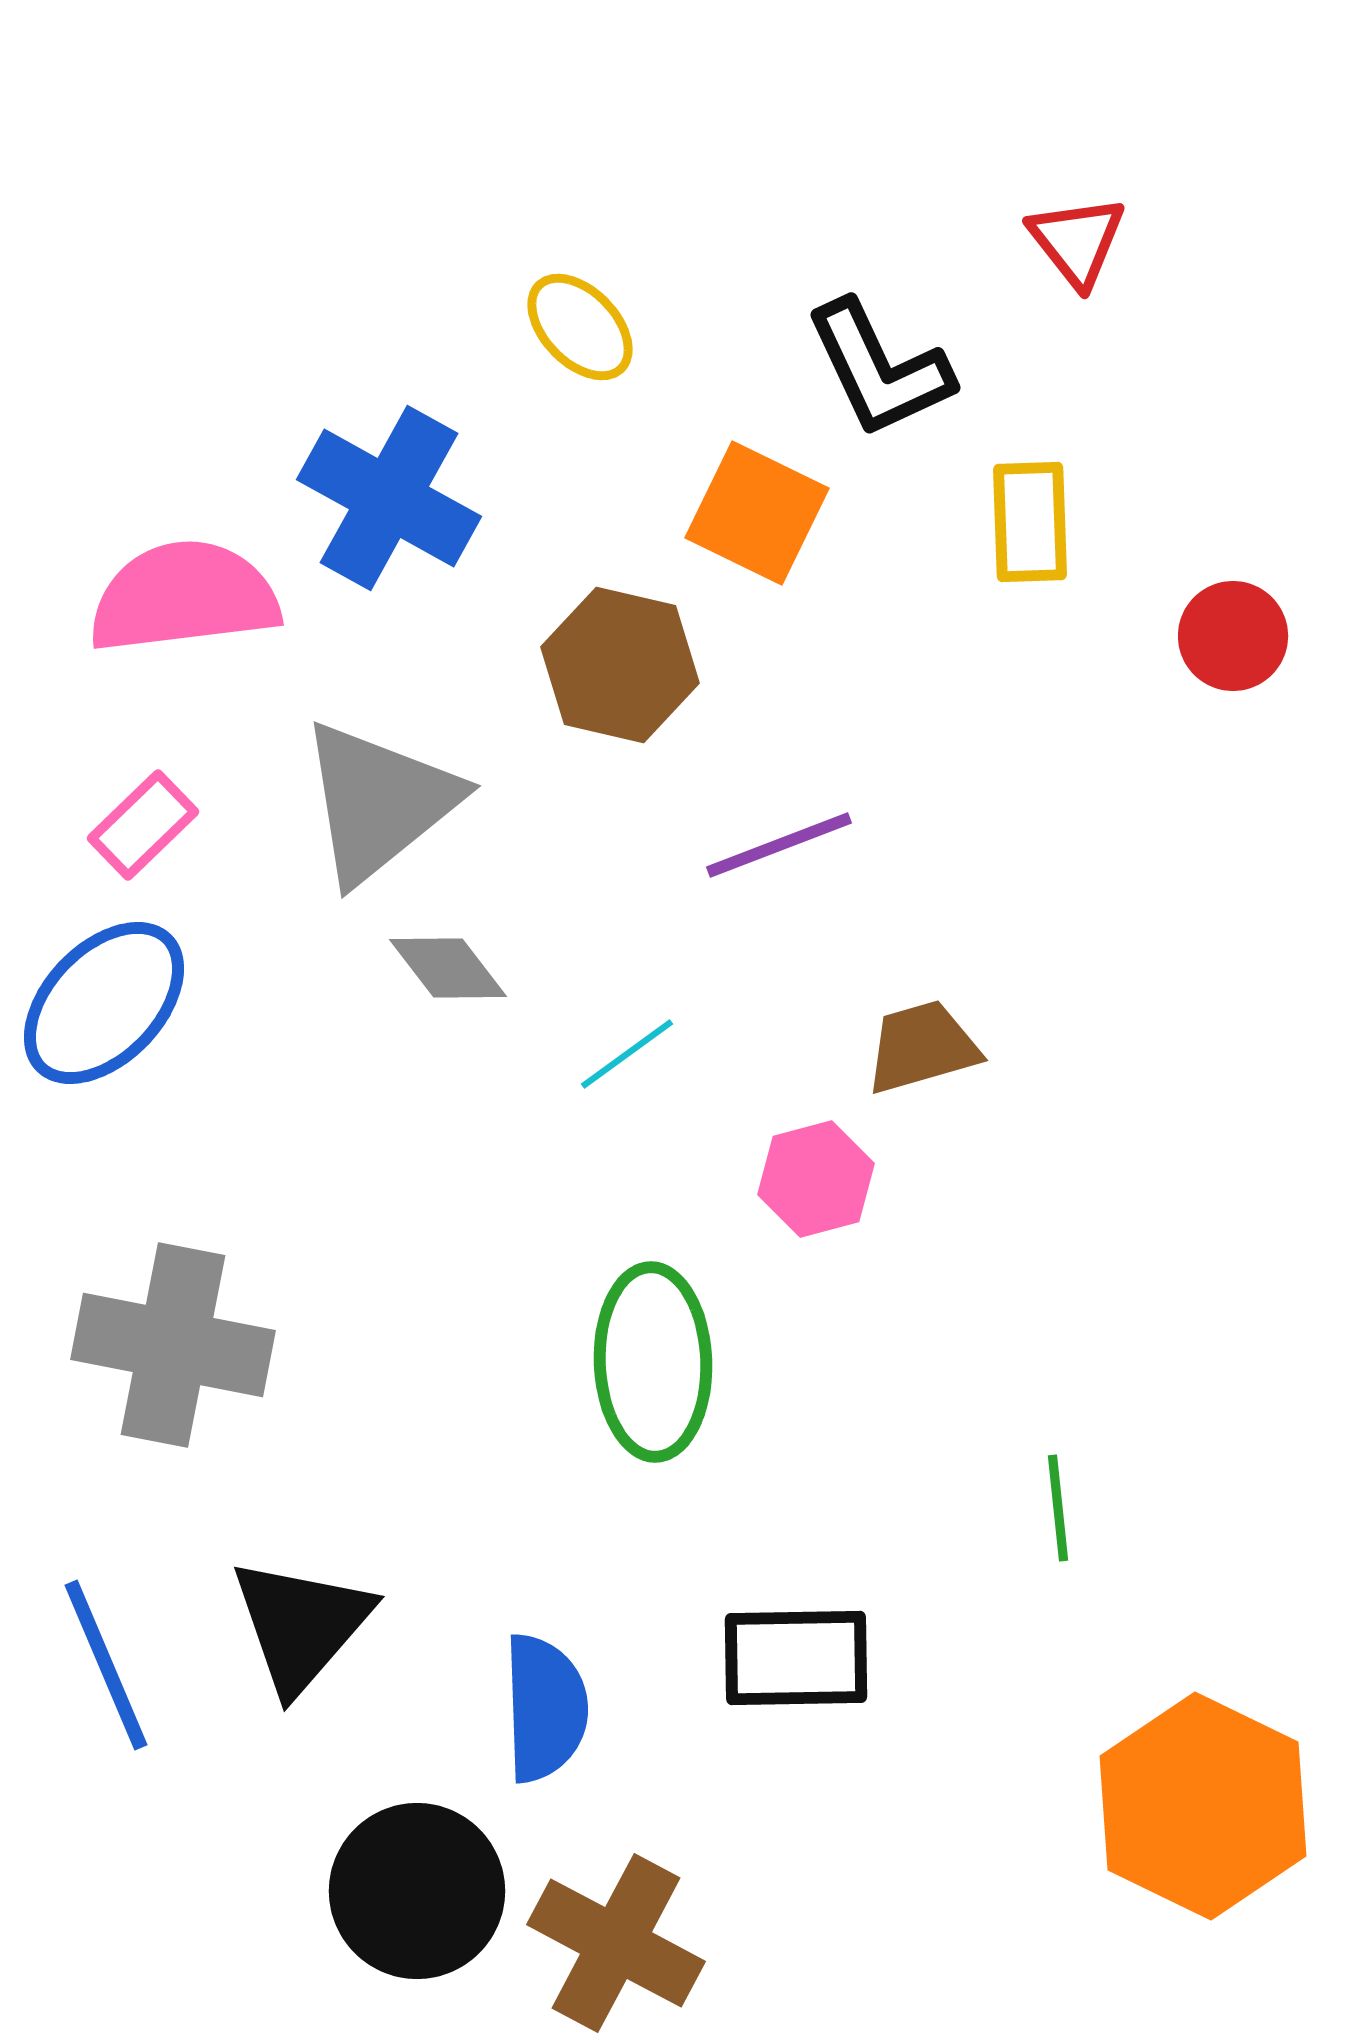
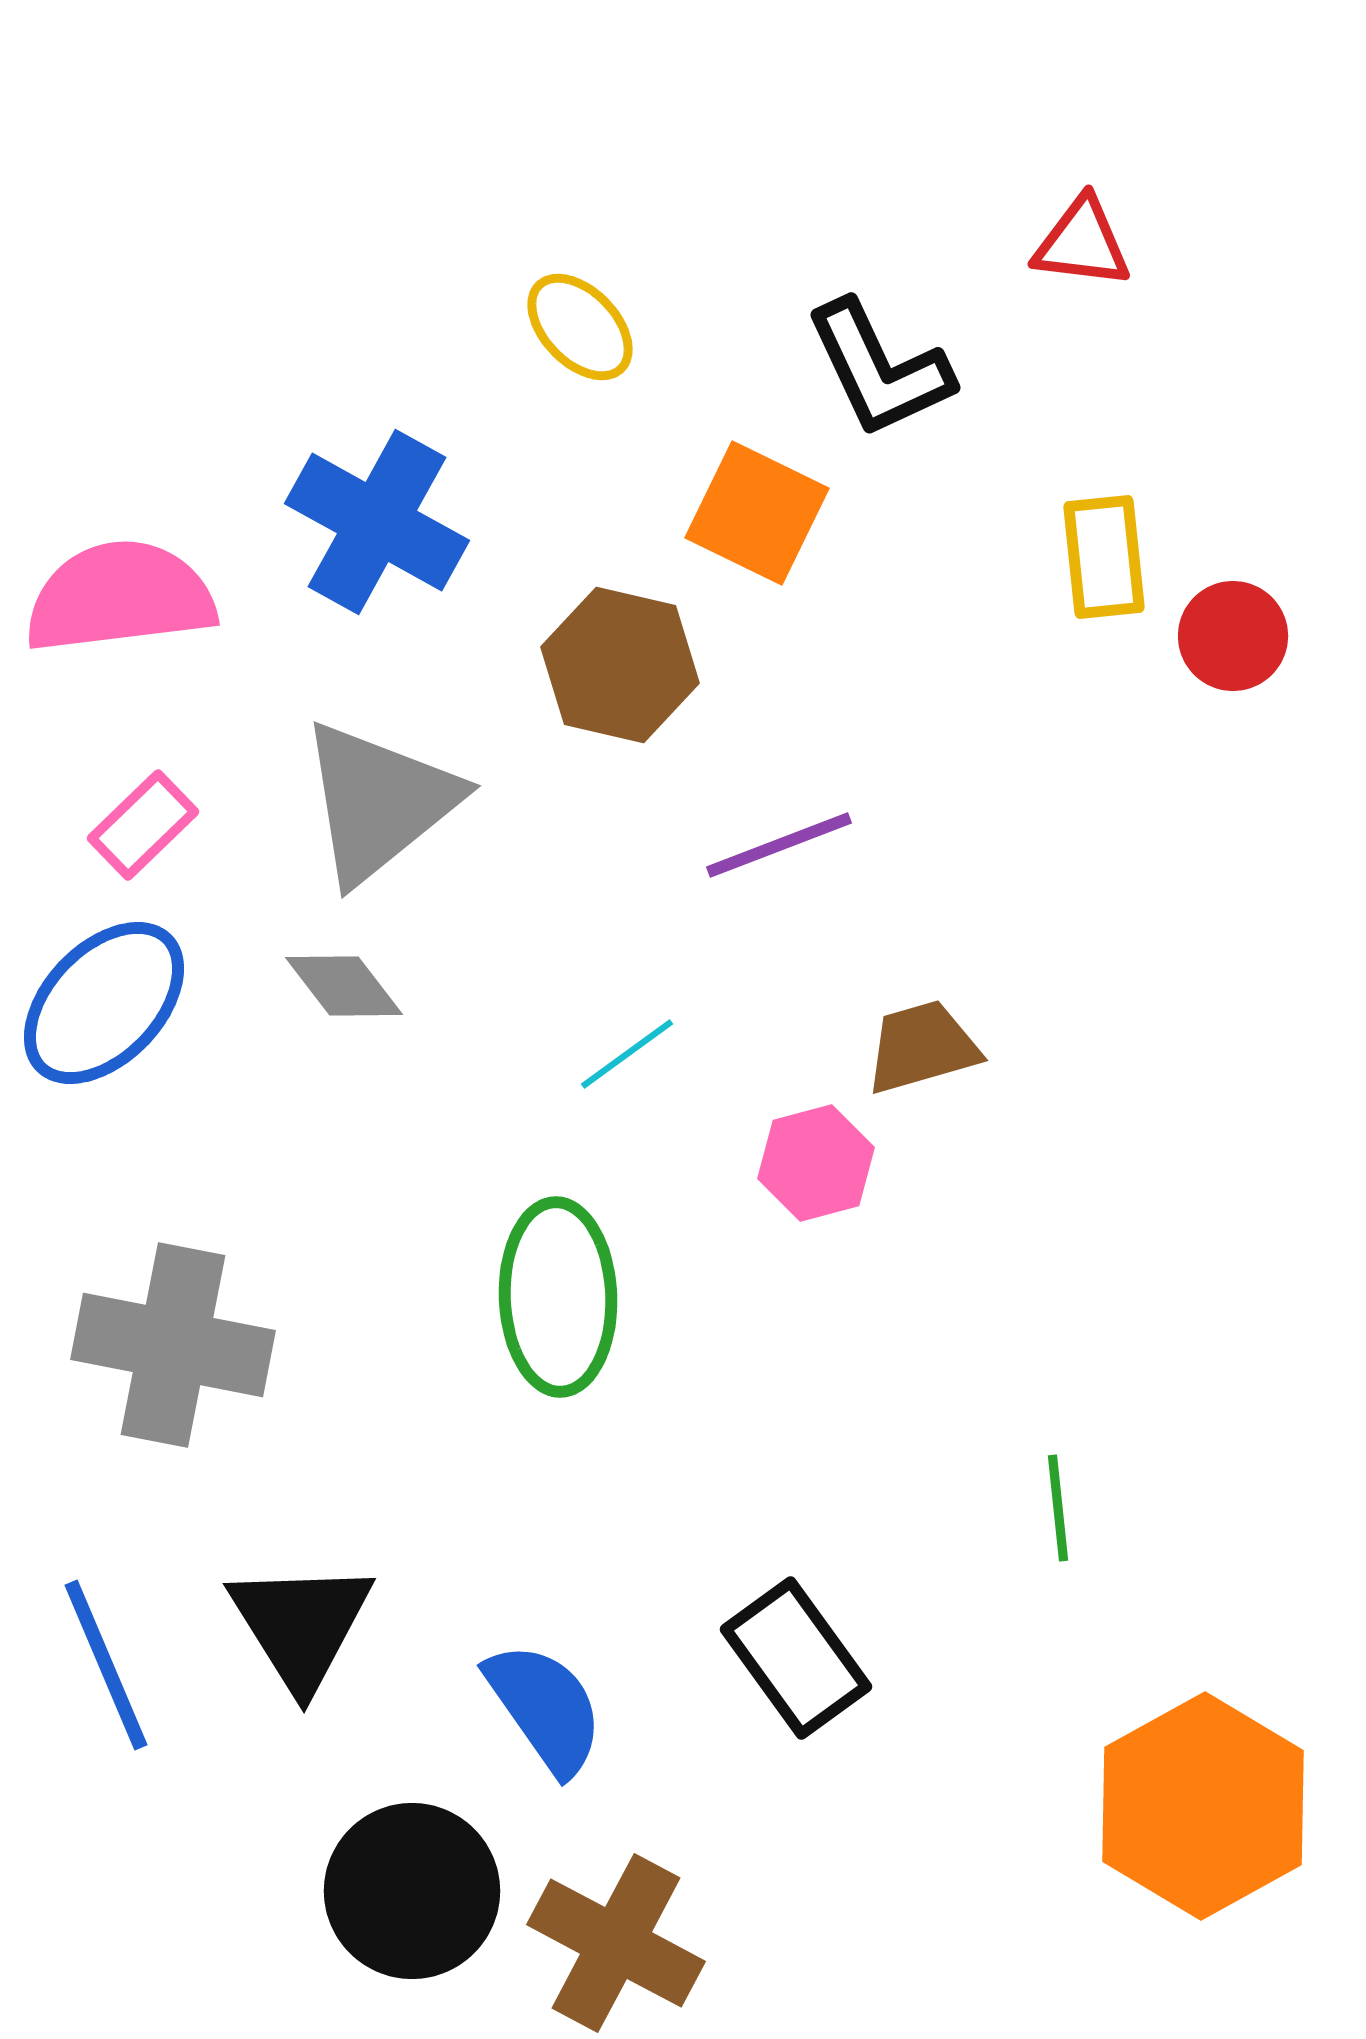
red triangle: moved 5 px right, 2 px down; rotated 45 degrees counterclockwise
blue cross: moved 12 px left, 24 px down
yellow rectangle: moved 74 px right, 35 px down; rotated 4 degrees counterclockwise
pink semicircle: moved 64 px left
gray diamond: moved 104 px left, 18 px down
pink hexagon: moved 16 px up
green ellipse: moved 95 px left, 65 px up
black triangle: rotated 13 degrees counterclockwise
black rectangle: rotated 55 degrees clockwise
blue semicircle: rotated 33 degrees counterclockwise
orange hexagon: rotated 5 degrees clockwise
black circle: moved 5 px left
